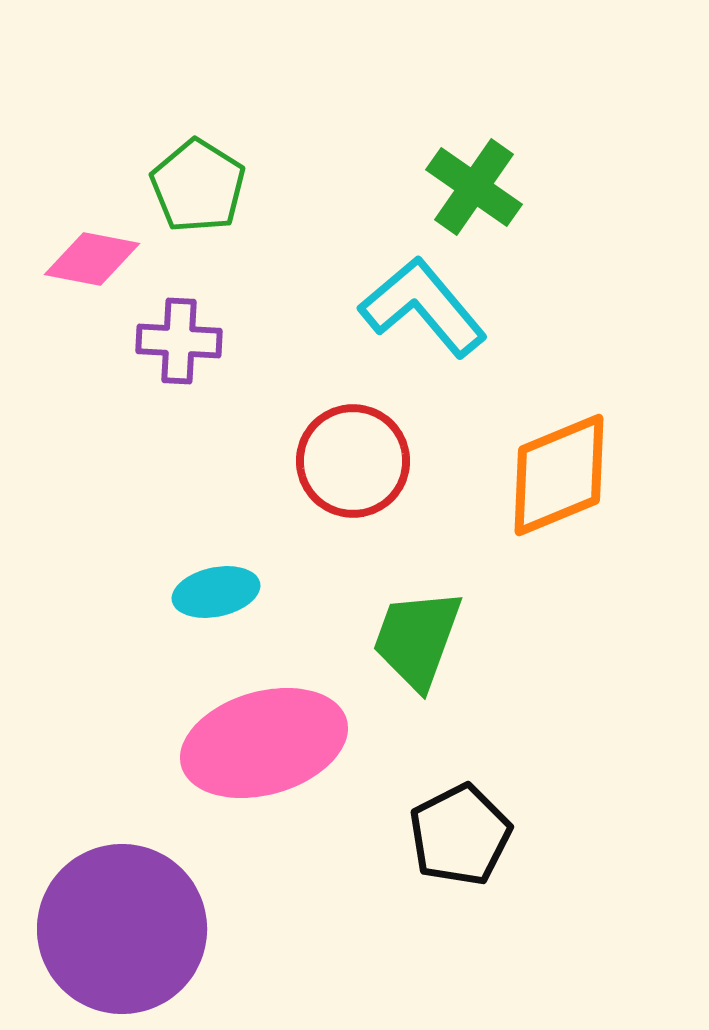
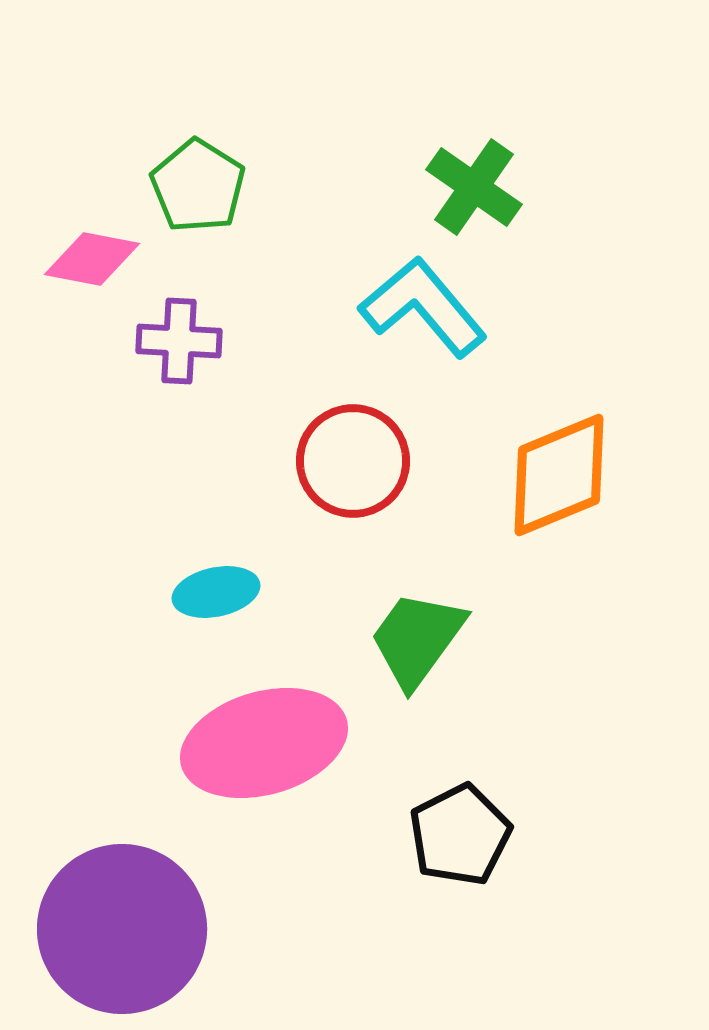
green trapezoid: rotated 16 degrees clockwise
